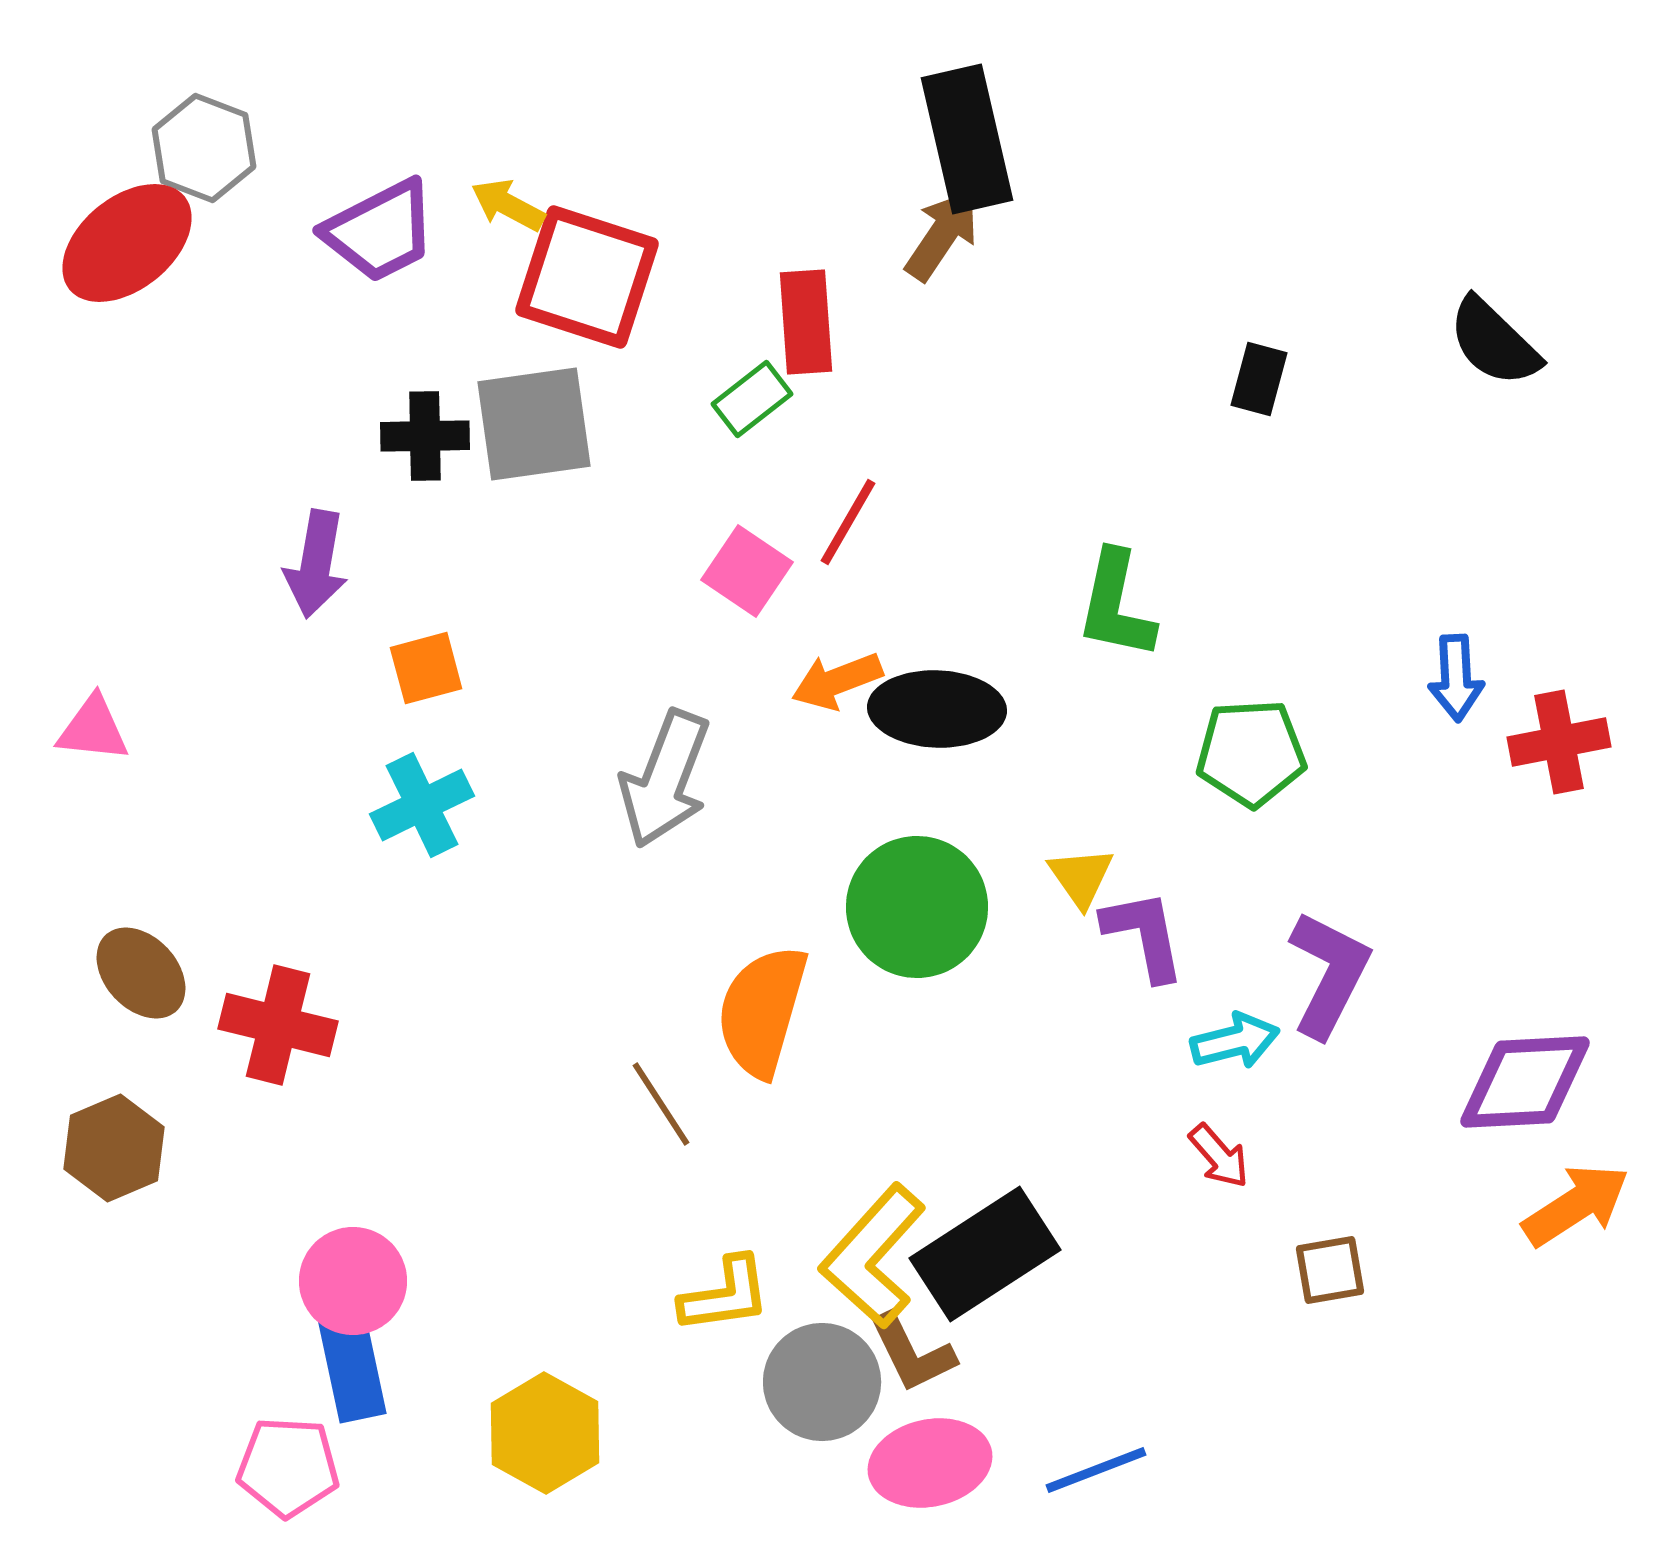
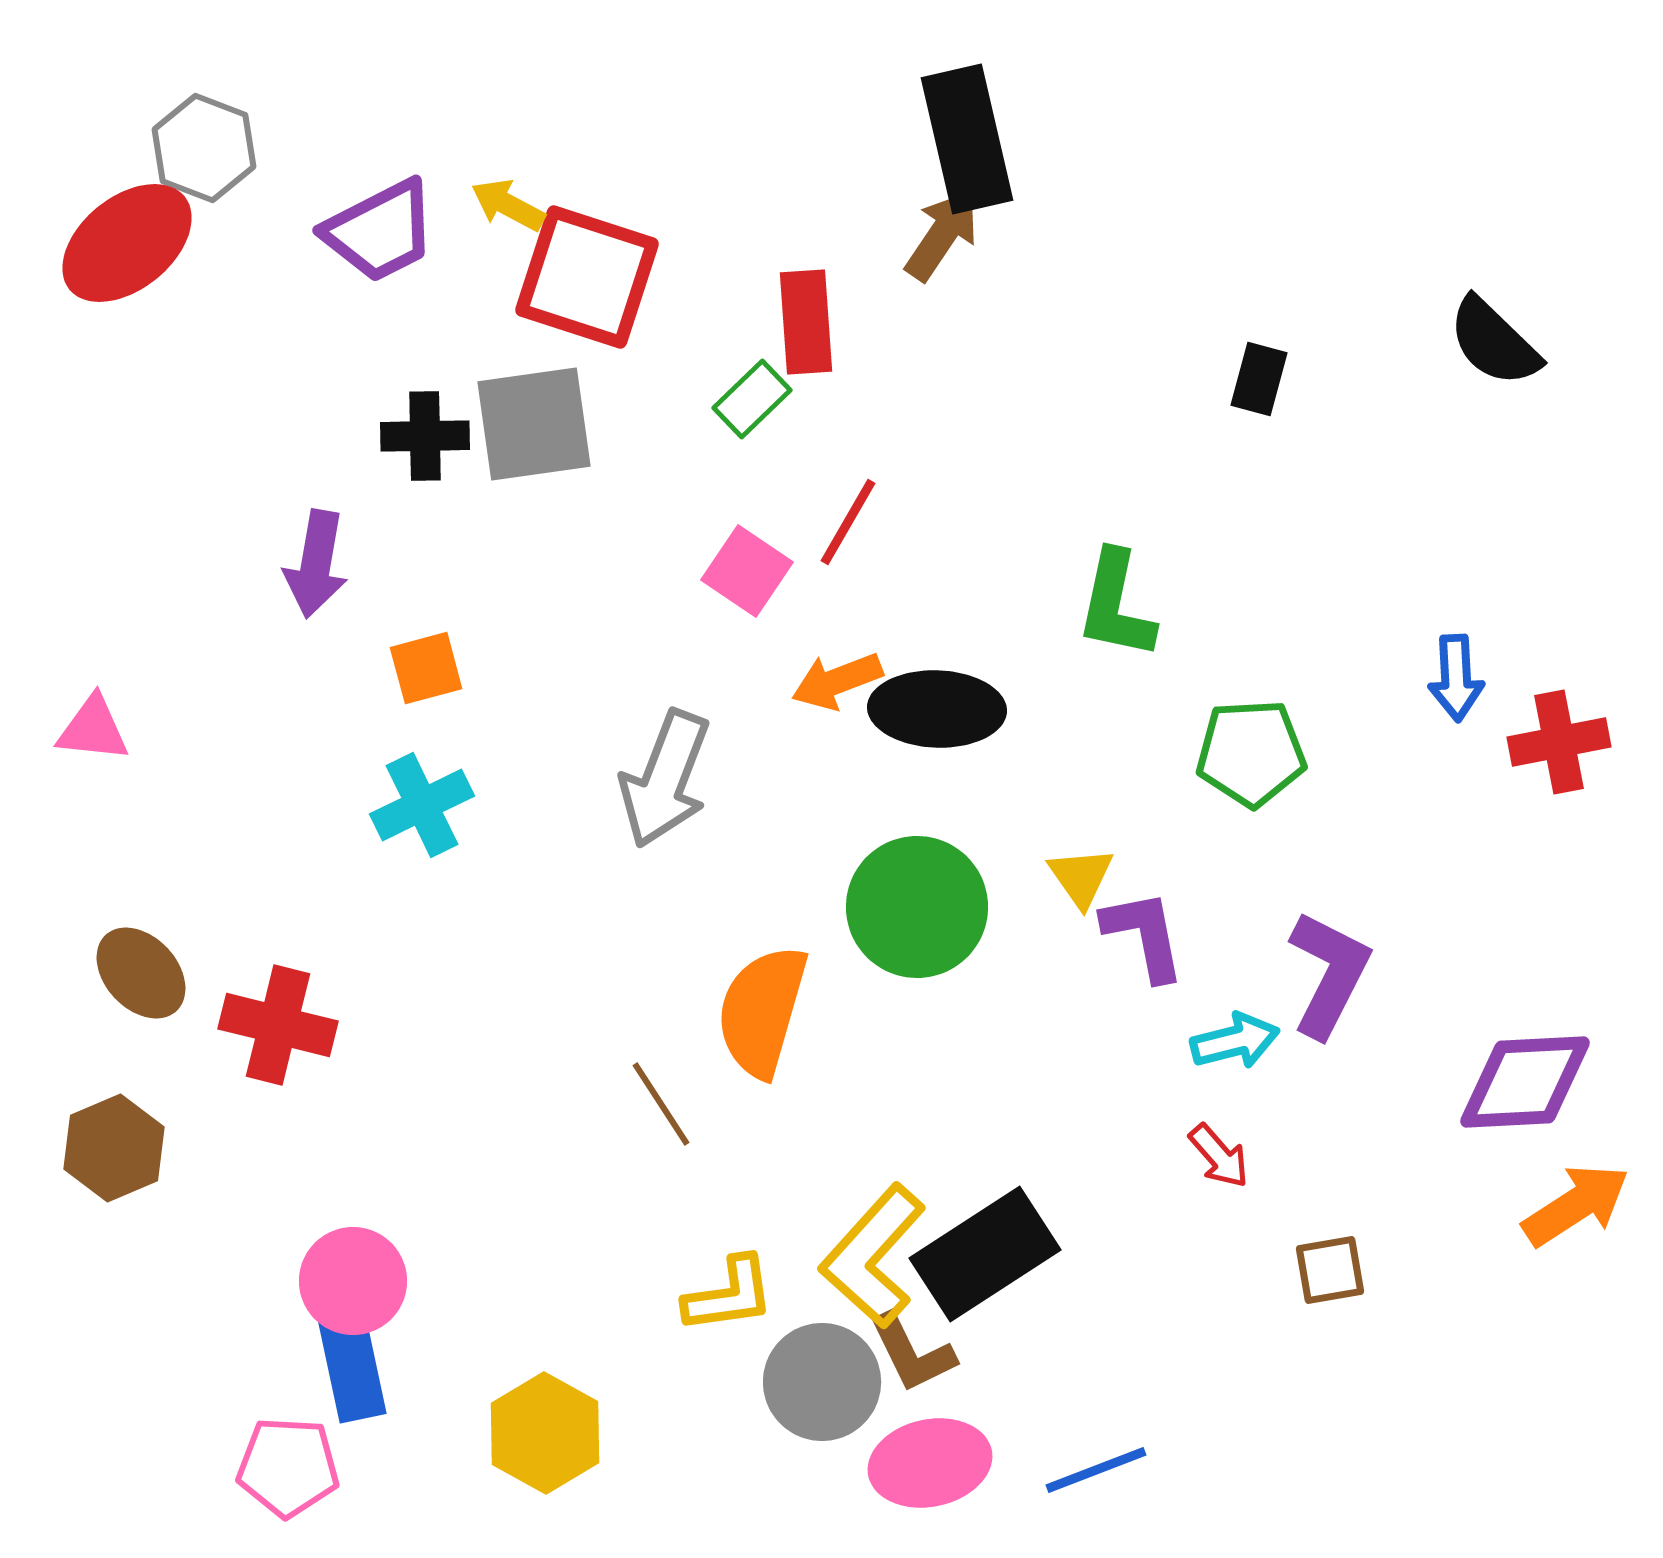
green rectangle at (752, 399): rotated 6 degrees counterclockwise
yellow L-shape at (725, 1295): moved 4 px right
